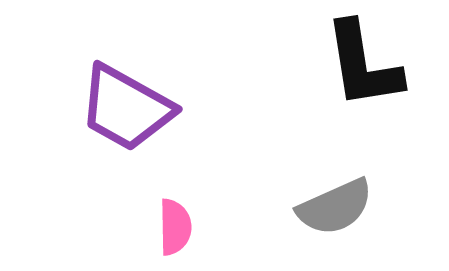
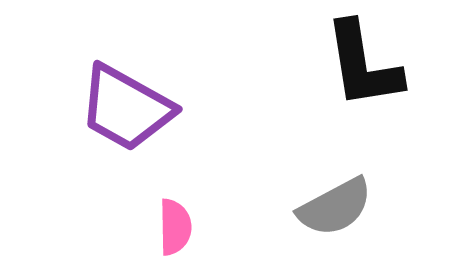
gray semicircle: rotated 4 degrees counterclockwise
